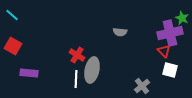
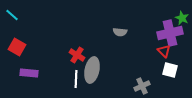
red square: moved 4 px right, 1 px down
gray cross: rotated 14 degrees clockwise
